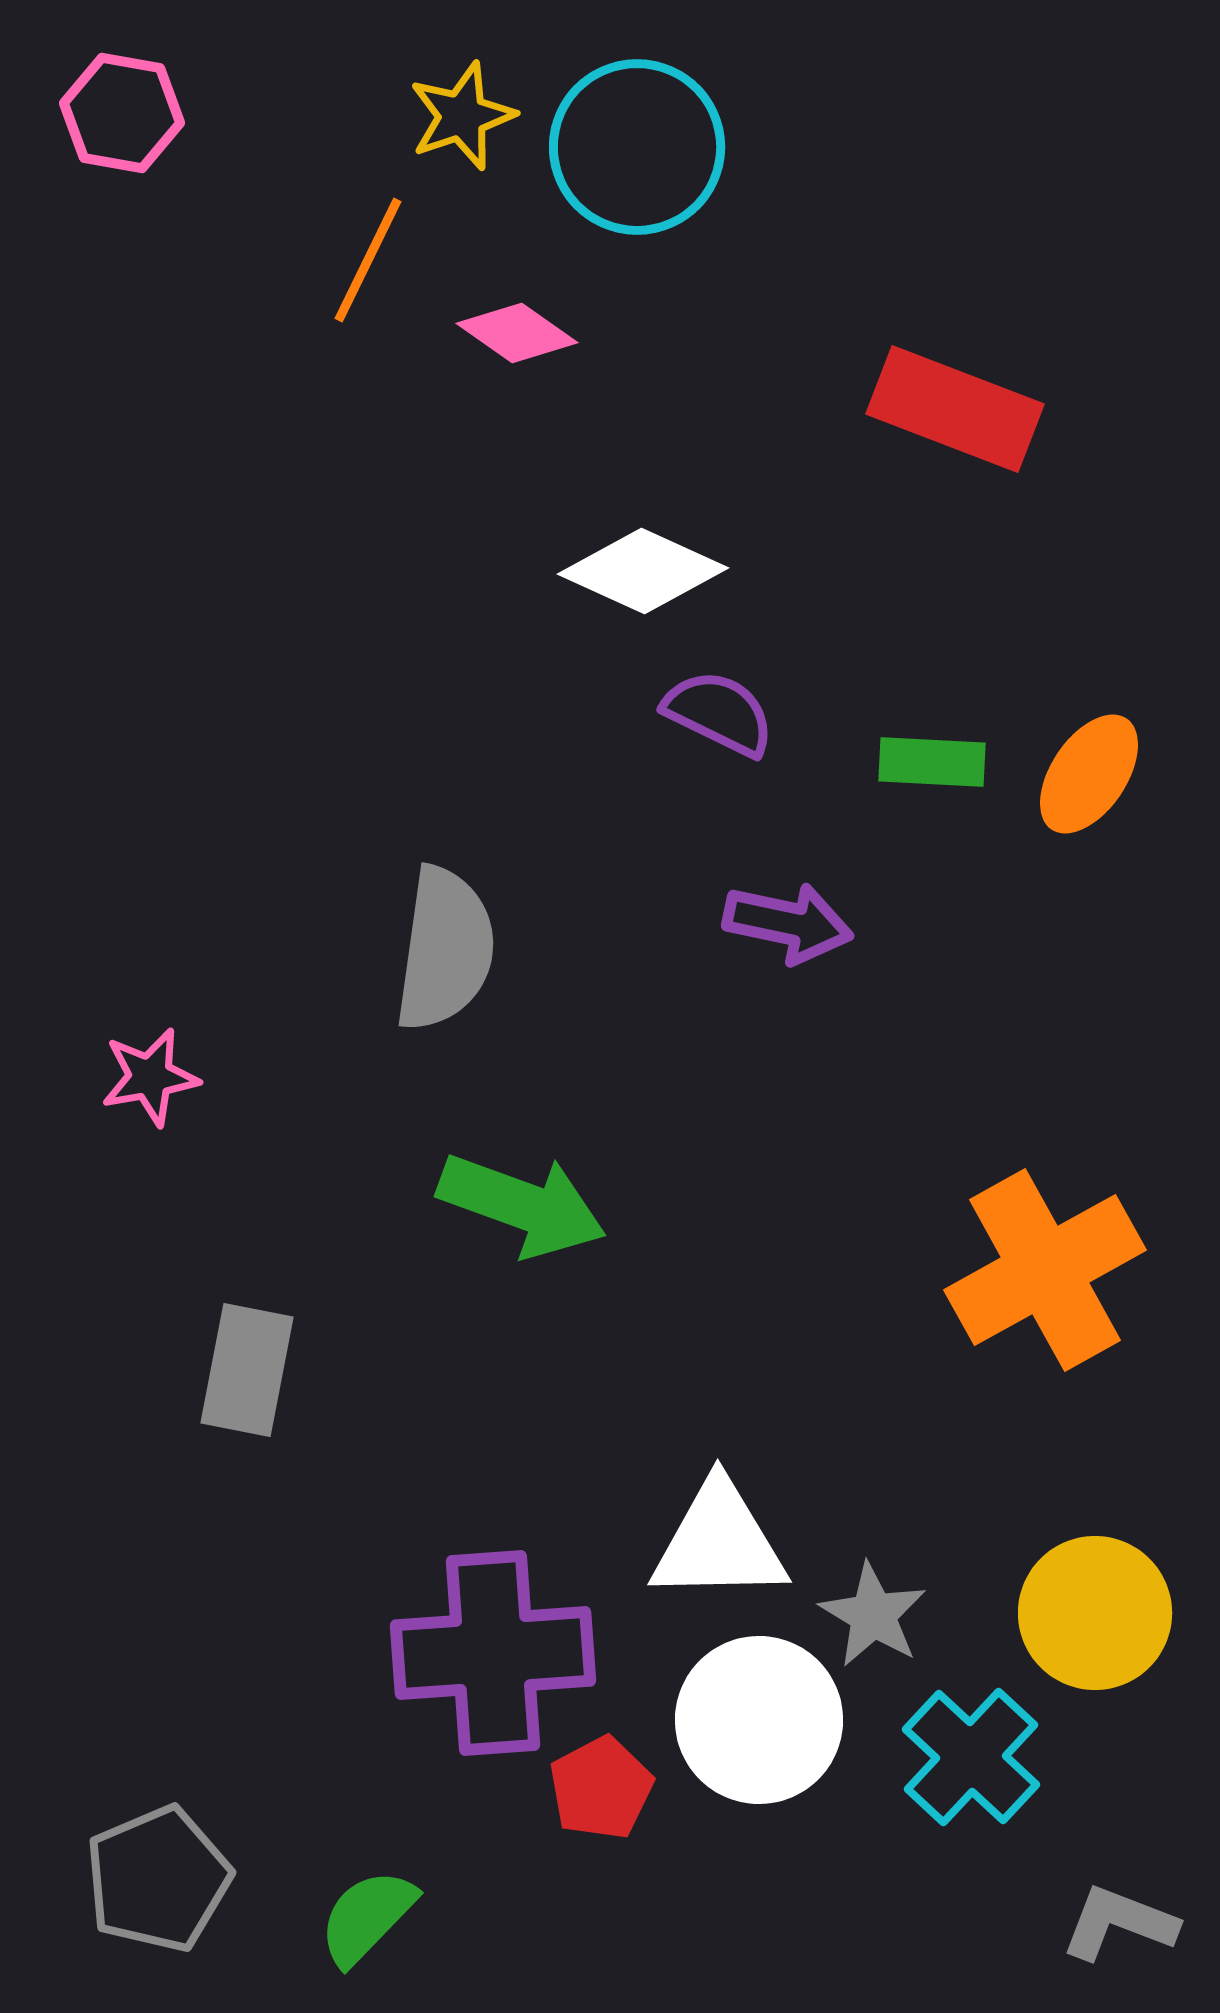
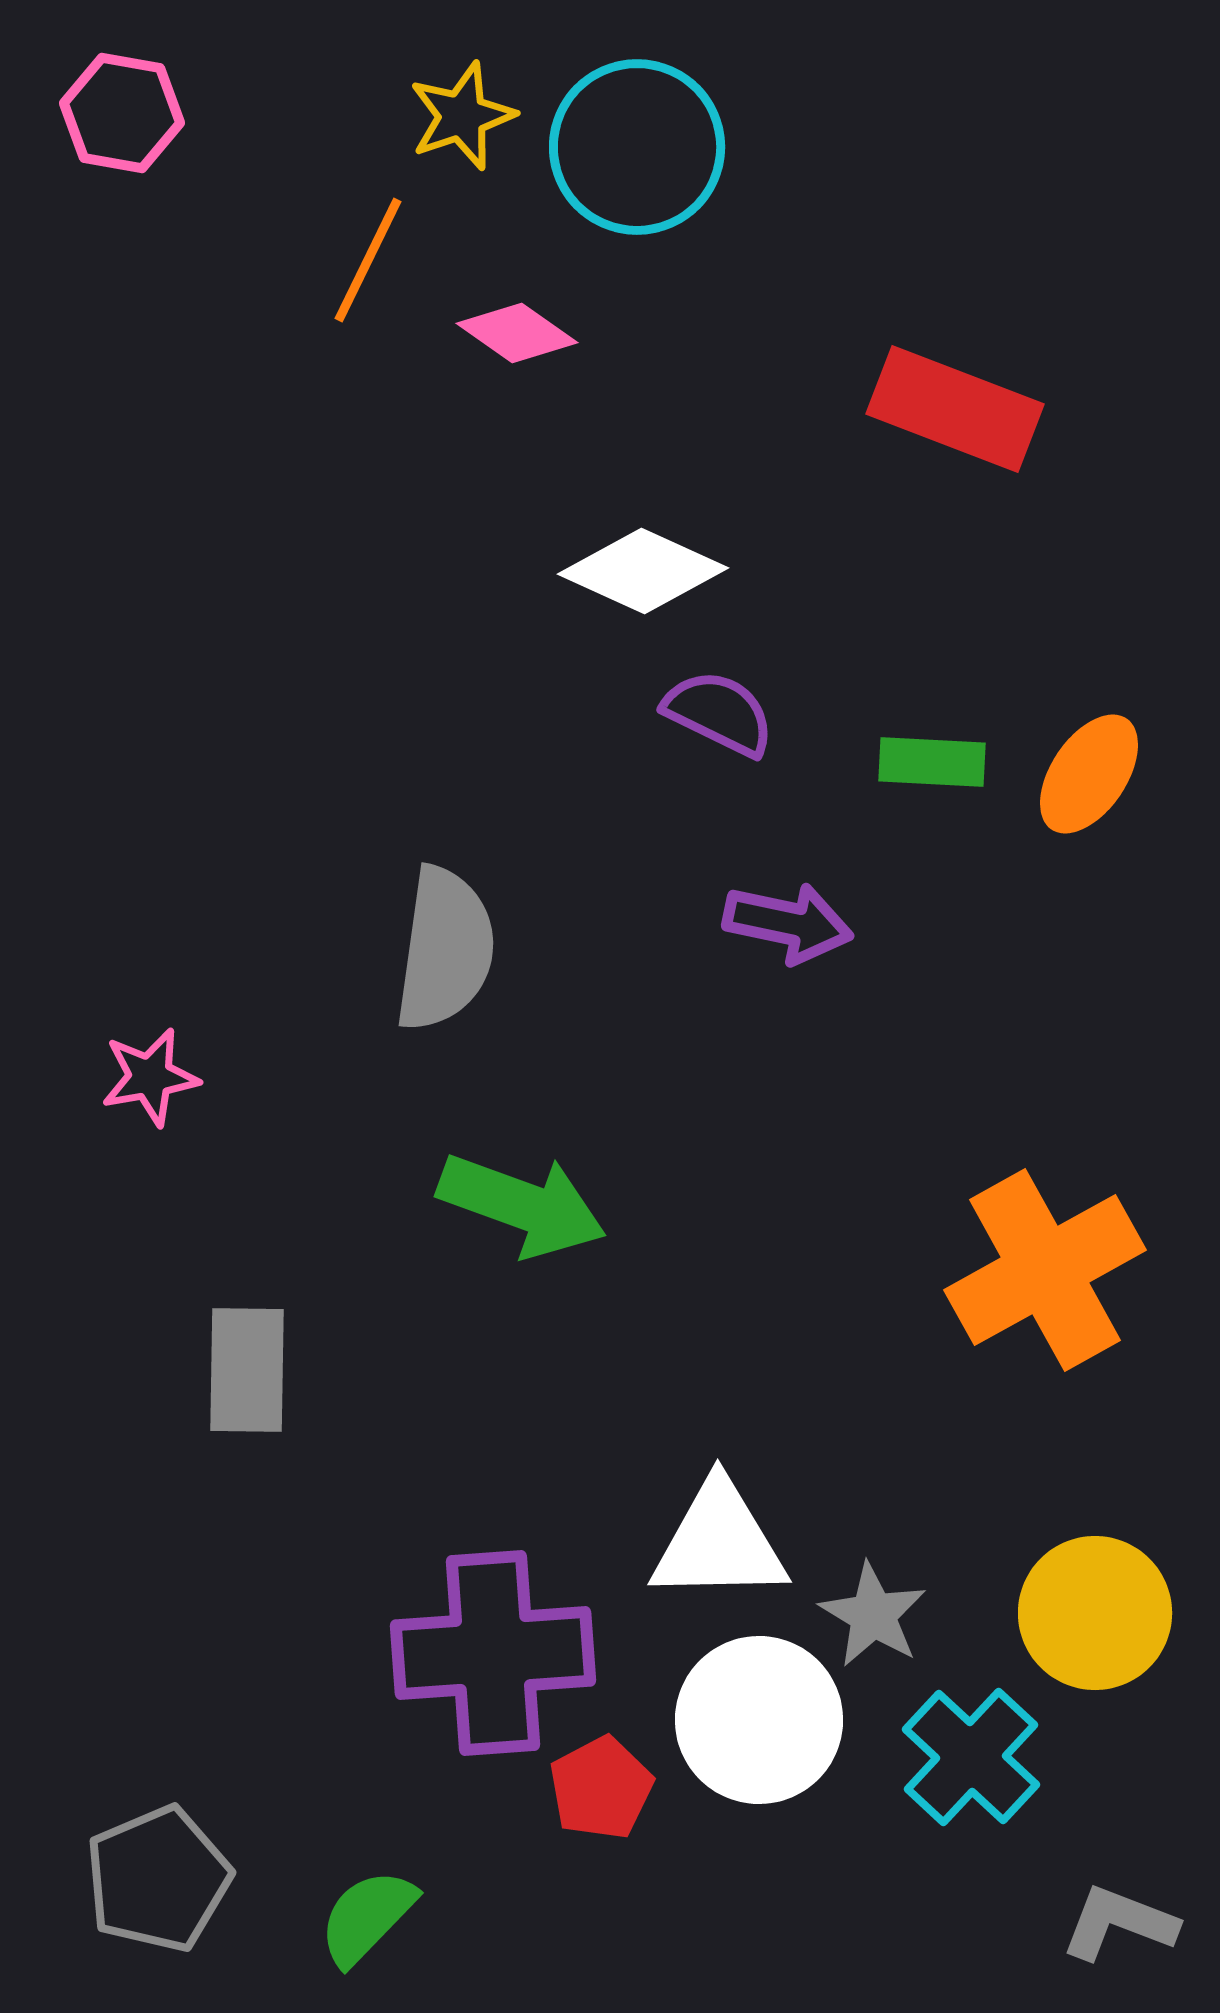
gray rectangle: rotated 10 degrees counterclockwise
